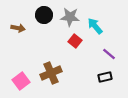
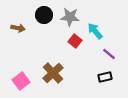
cyan arrow: moved 5 px down
brown cross: moved 2 px right; rotated 20 degrees counterclockwise
